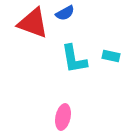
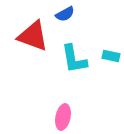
blue semicircle: moved 1 px down
red triangle: moved 13 px down
